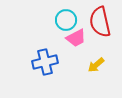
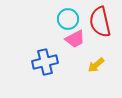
cyan circle: moved 2 px right, 1 px up
pink trapezoid: moved 1 px left, 1 px down
